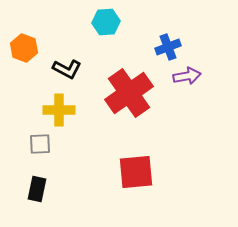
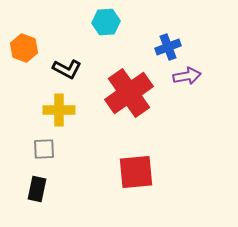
gray square: moved 4 px right, 5 px down
